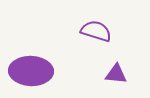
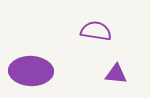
purple semicircle: rotated 8 degrees counterclockwise
